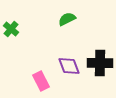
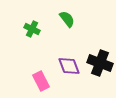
green semicircle: rotated 78 degrees clockwise
green cross: moved 21 px right; rotated 14 degrees counterclockwise
black cross: rotated 20 degrees clockwise
